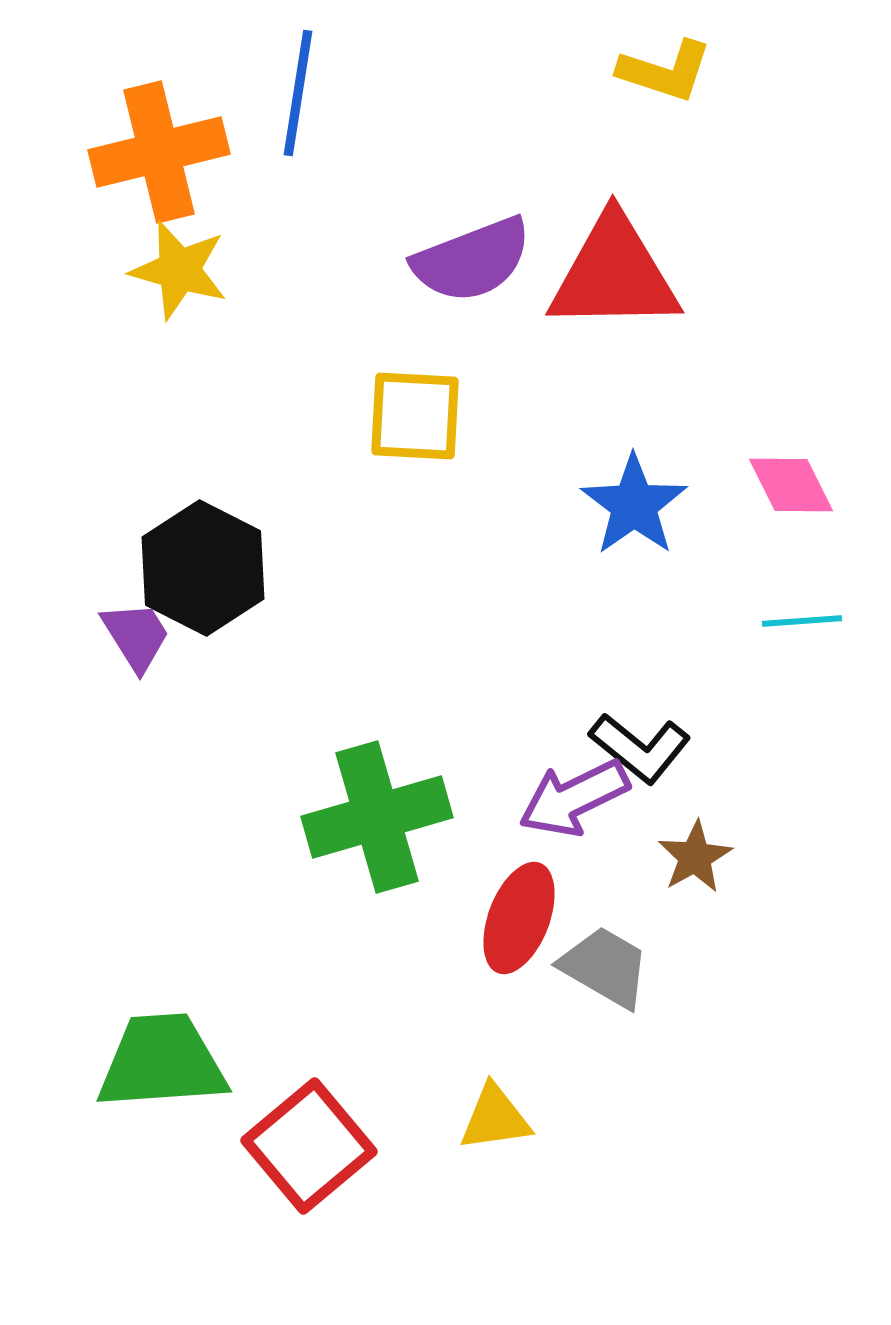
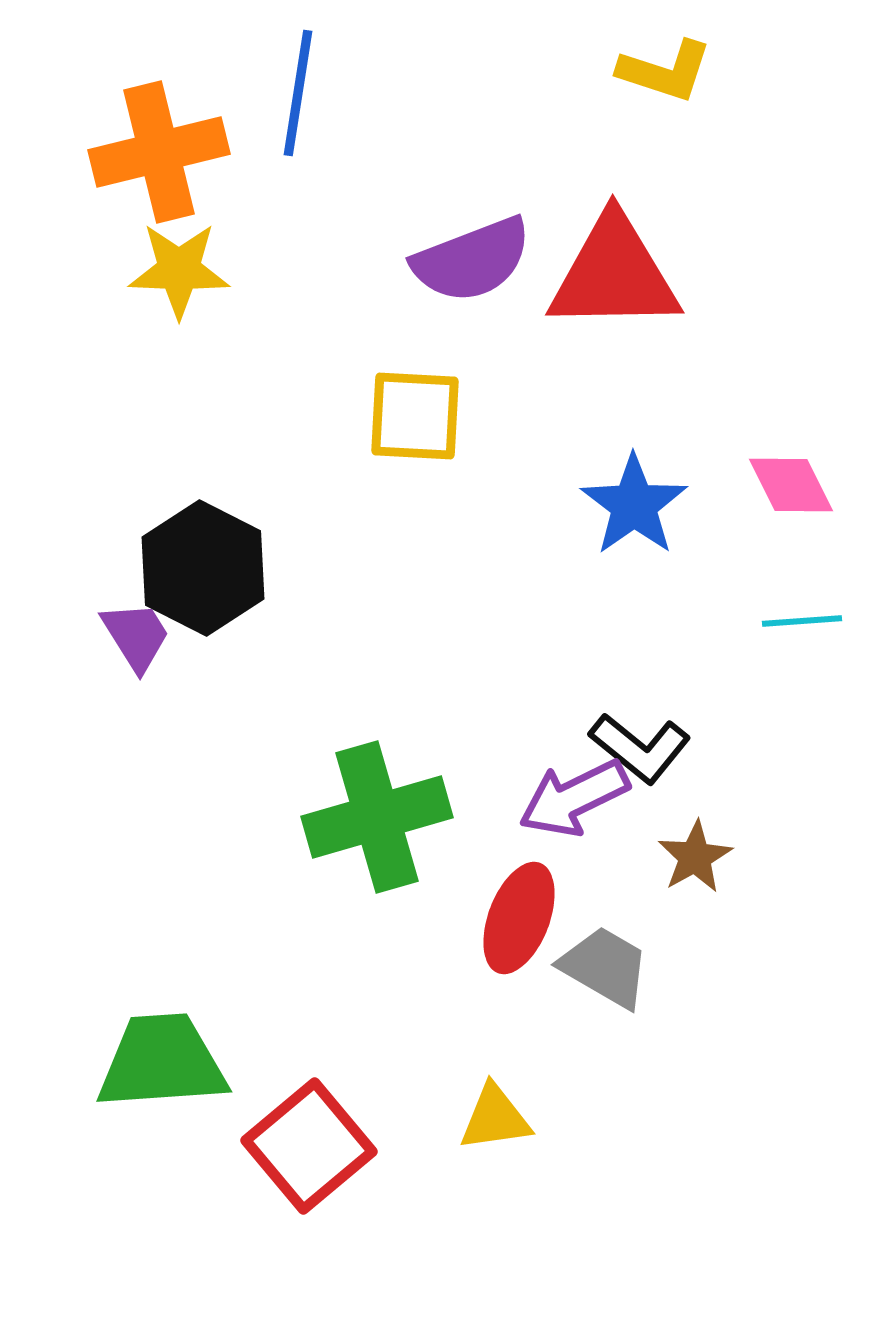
yellow star: rotated 14 degrees counterclockwise
